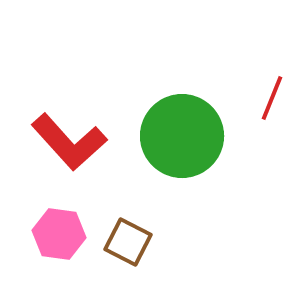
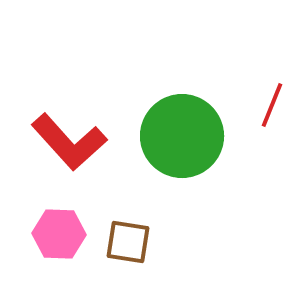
red line: moved 7 px down
pink hexagon: rotated 6 degrees counterclockwise
brown square: rotated 18 degrees counterclockwise
